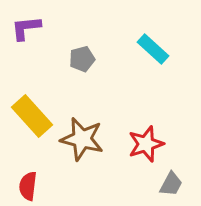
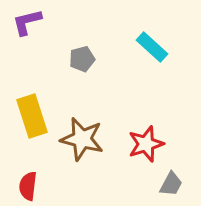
purple L-shape: moved 1 px right, 6 px up; rotated 8 degrees counterclockwise
cyan rectangle: moved 1 px left, 2 px up
yellow rectangle: rotated 24 degrees clockwise
